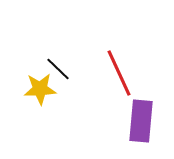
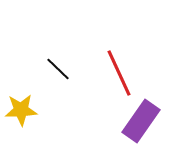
yellow star: moved 19 px left, 21 px down
purple rectangle: rotated 30 degrees clockwise
